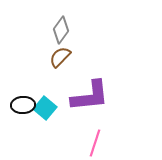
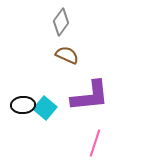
gray diamond: moved 8 px up
brown semicircle: moved 7 px right, 2 px up; rotated 70 degrees clockwise
